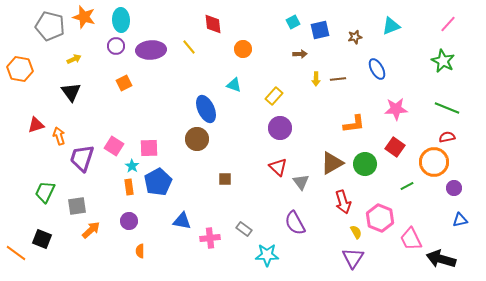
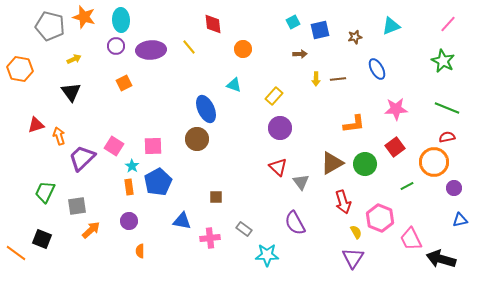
red square at (395, 147): rotated 18 degrees clockwise
pink square at (149, 148): moved 4 px right, 2 px up
purple trapezoid at (82, 158): rotated 28 degrees clockwise
brown square at (225, 179): moved 9 px left, 18 px down
